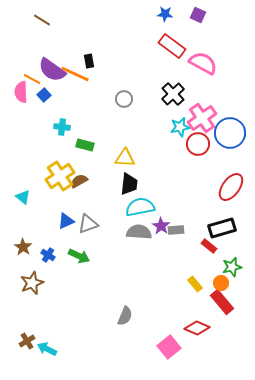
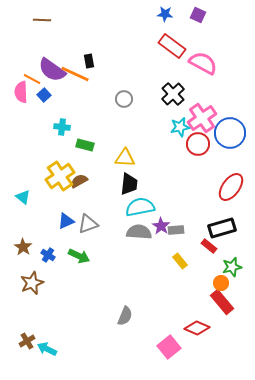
brown line at (42, 20): rotated 30 degrees counterclockwise
yellow rectangle at (195, 284): moved 15 px left, 23 px up
